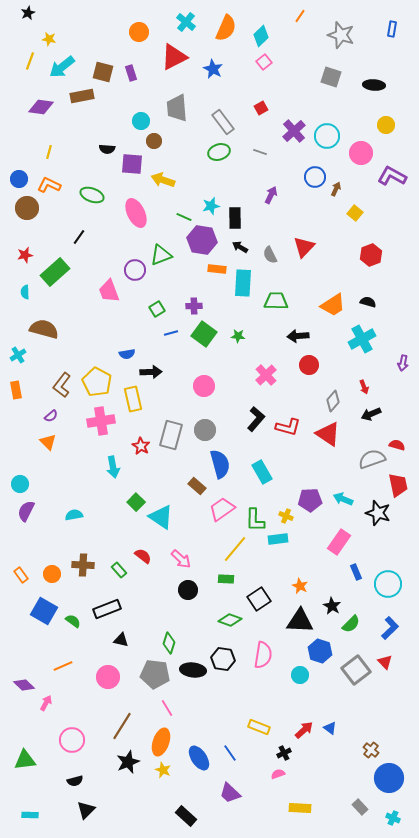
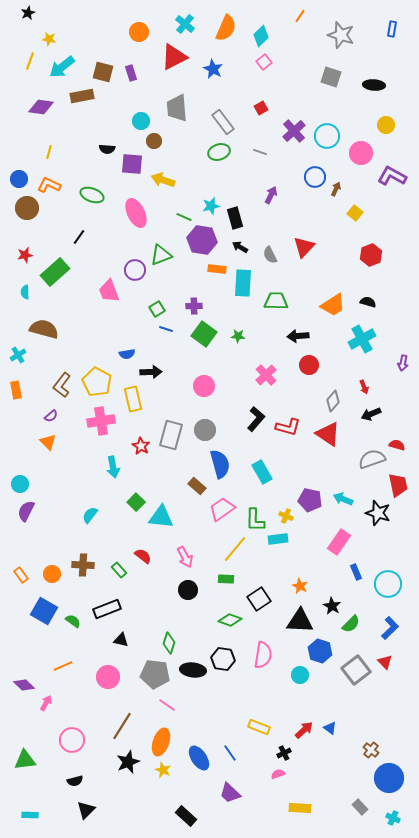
cyan cross at (186, 22): moved 1 px left, 2 px down
black rectangle at (235, 218): rotated 15 degrees counterclockwise
blue line at (171, 333): moved 5 px left, 4 px up; rotated 32 degrees clockwise
purple pentagon at (310, 500): rotated 15 degrees clockwise
cyan semicircle at (74, 515): moved 16 px right; rotated 42 degrees counterclockwise
cyan triangle at (161, 517): rotated 28 degrees counterclockwise
pink arrow at (181, 559): moved 4 px right, 2 px up; rotated 20 degrees clockwise
pink line at (167, 708): moved 3 px up; rotated 24 degrees counterclockwise
